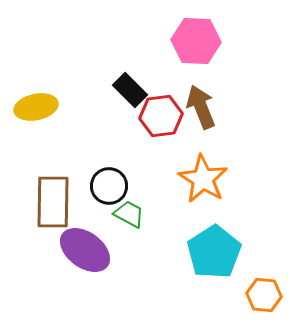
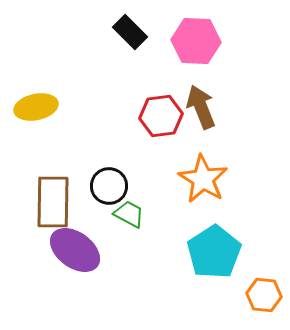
black rectangle: moved 58 px up
purple ellipse: moved 10 px left
